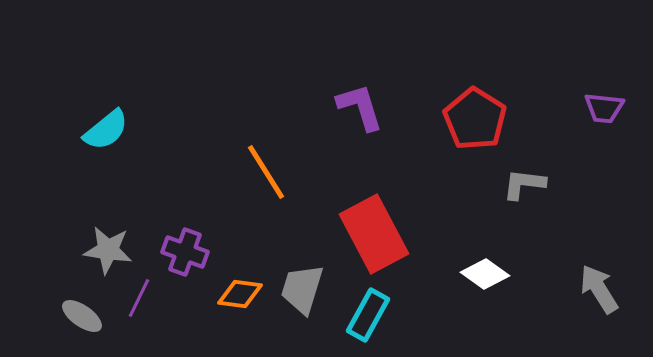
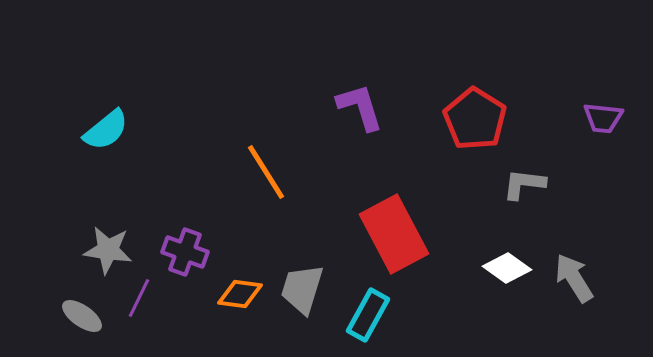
purple trapezoid: moved 1 px left, 10 px down
red rectangle: moved 20 px right
white diamond: moved 22 px right, 6 px up
gray arrow: moved 25 px left, 11 px up
